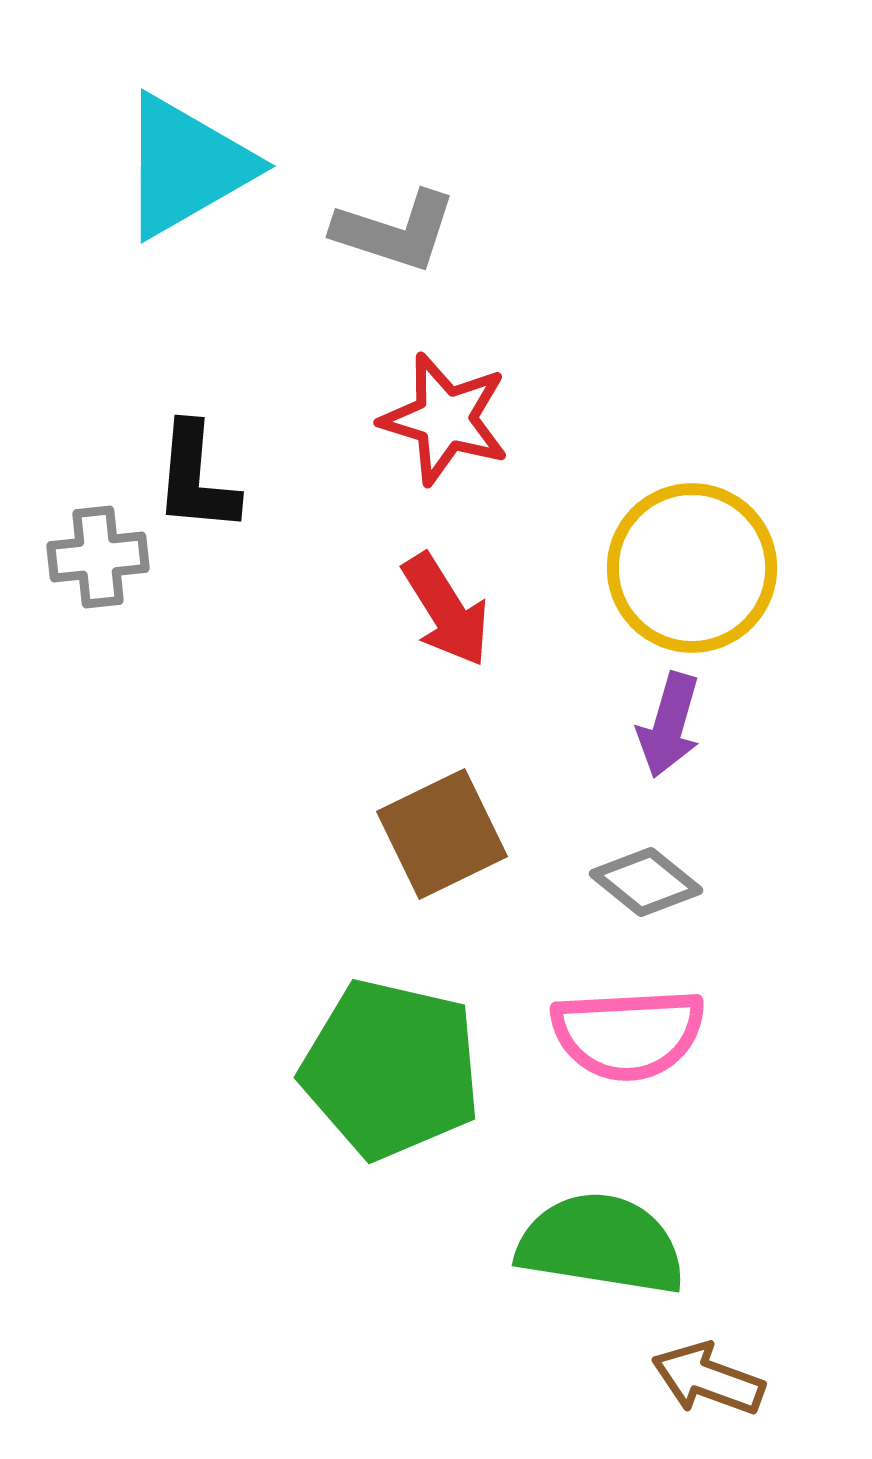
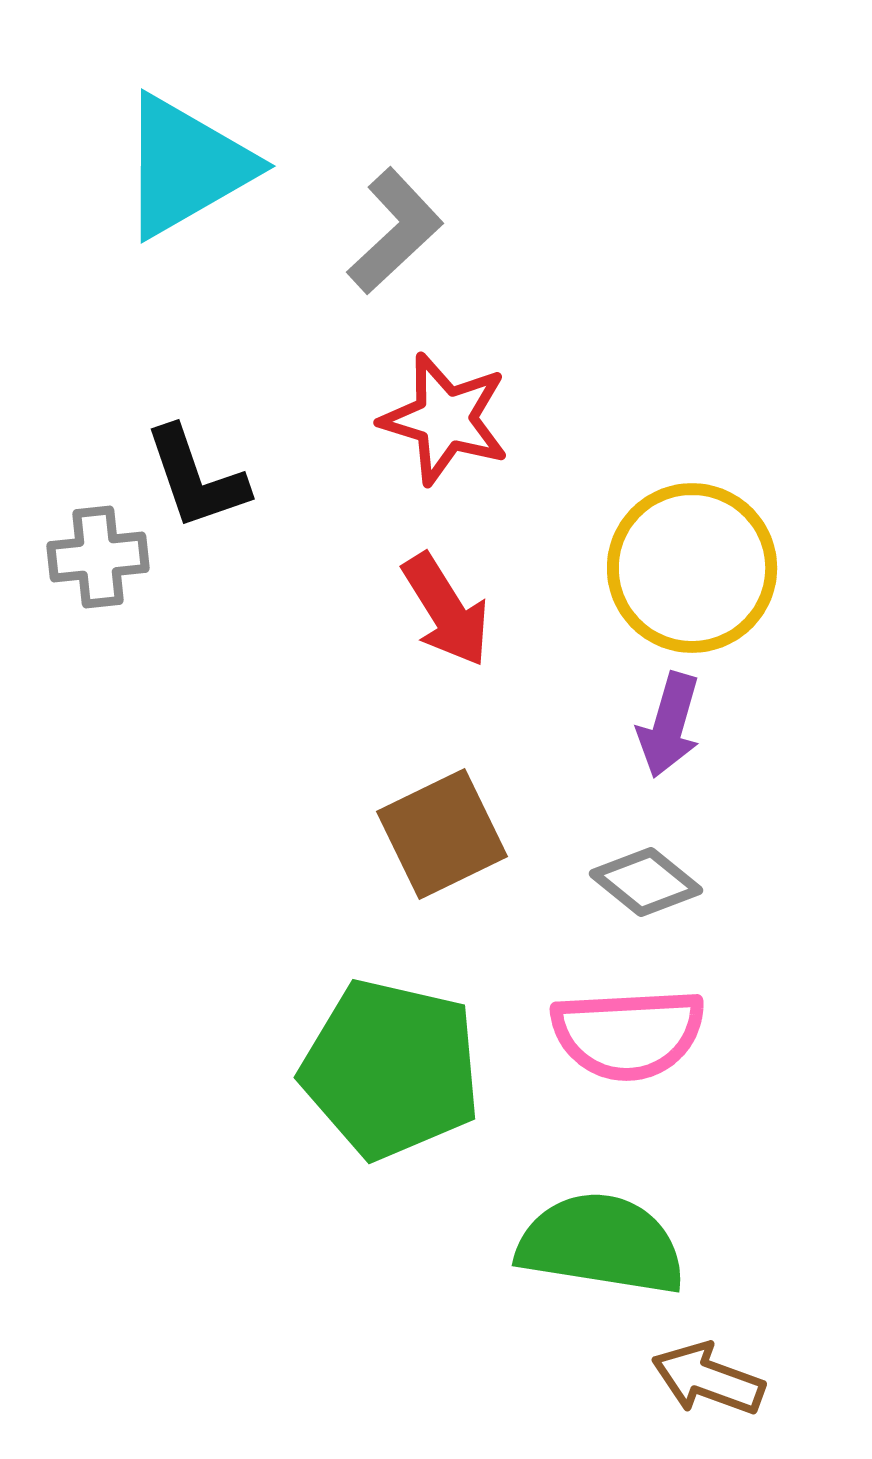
gray L-shape: rotated 61 degrees counterclockwise
black L-shape: rotated 24 degrees counterclockwise
